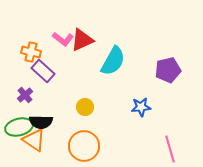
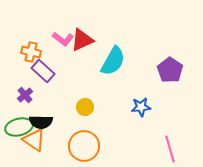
purple pentagon: moved 2 px right; rotated 25 degrees counterclockwise
